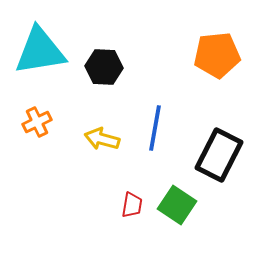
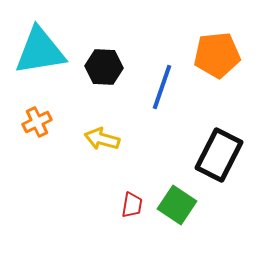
blue line: moved 7 px right, 41 px up; rotated 9 degrees clockwise
